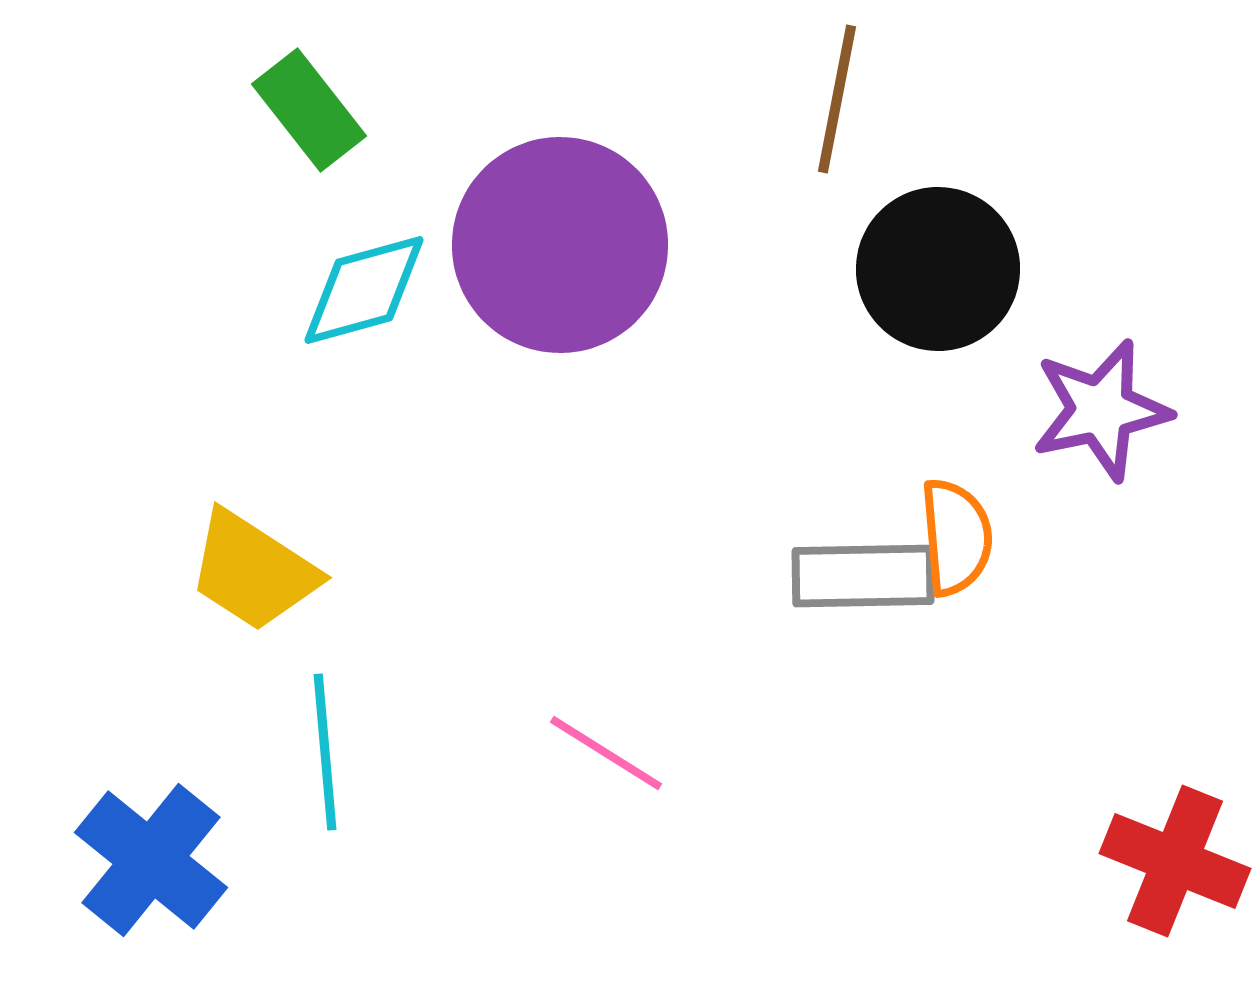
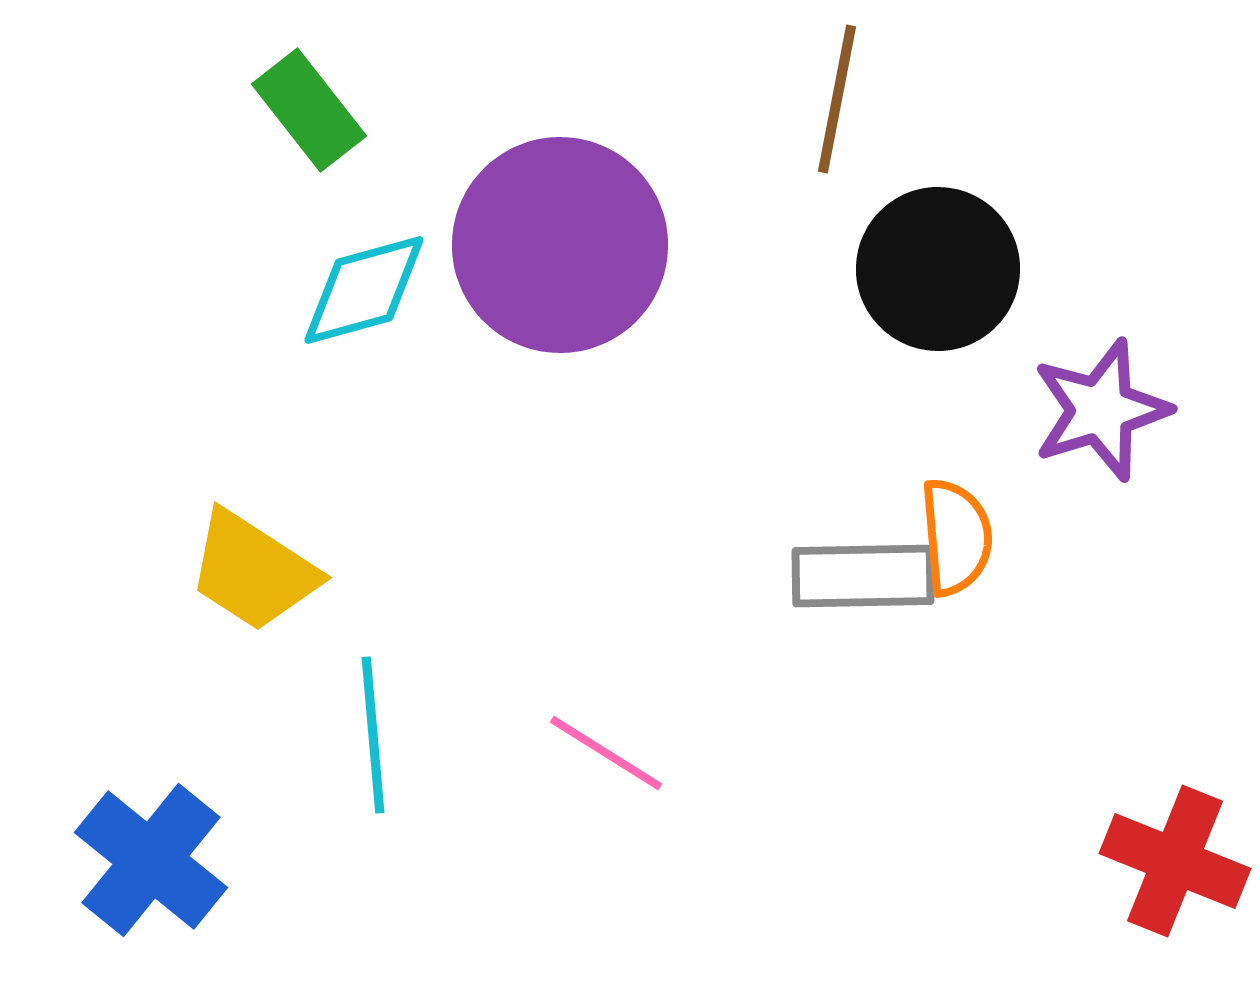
purple star: rotated 5 degrees counterclockwise
cyan line: moved 48 px right, 17 px up
